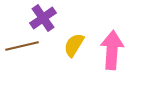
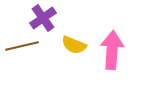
yellow semicircle: rotated 100 degrees counterclockwise
